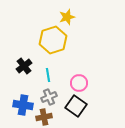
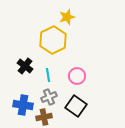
yellow hexagon: rotated 8 degrees counterclockwise
black cross: moved 1 px right; rotated 14 degrees counterclockwise
pink circle: moved 2 px left, 7 px up
